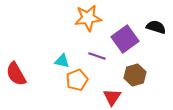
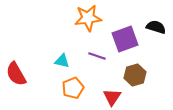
purple square: rotated 16 degrees clockwise
orange pentagon: moved 4 px left, 8 px down
